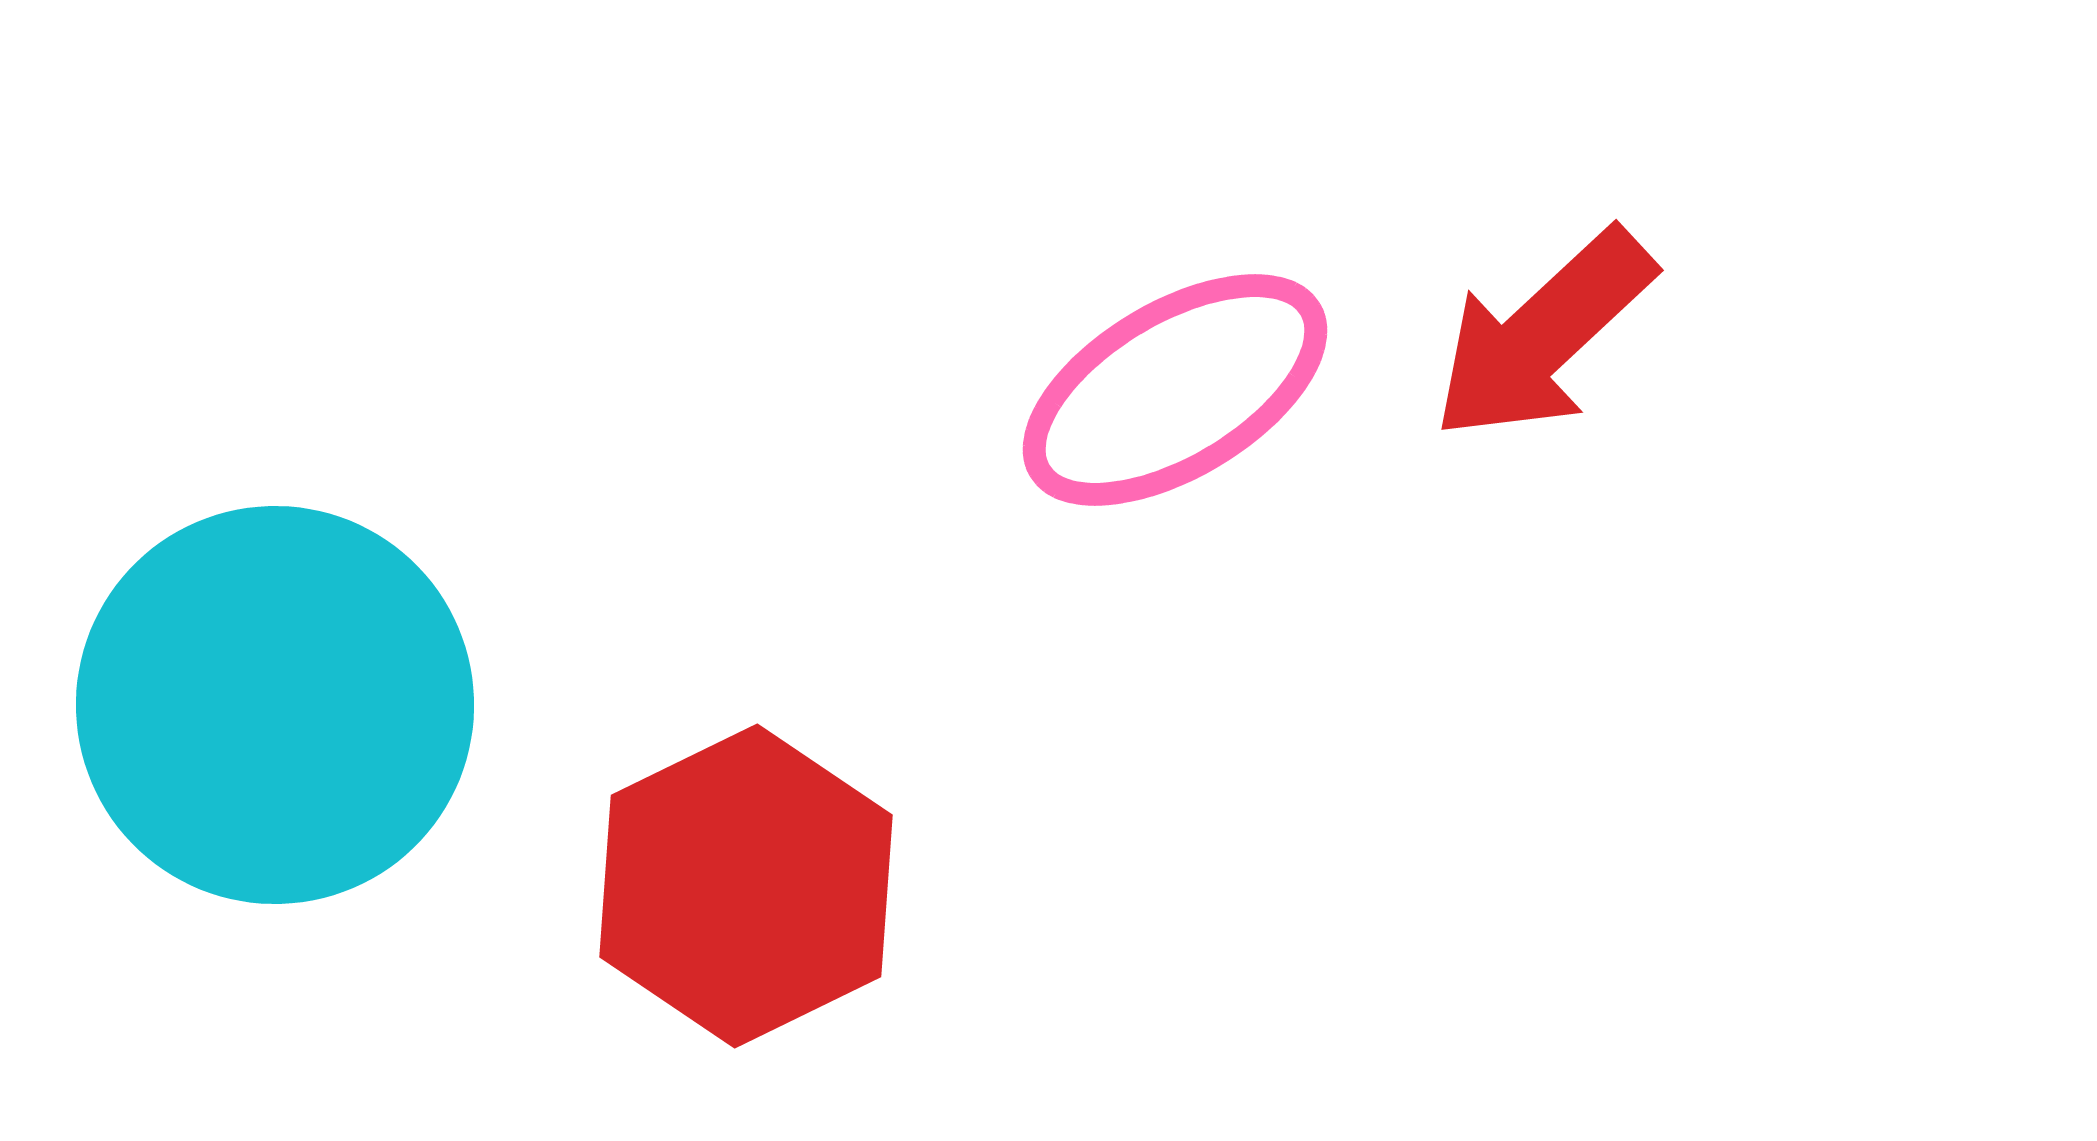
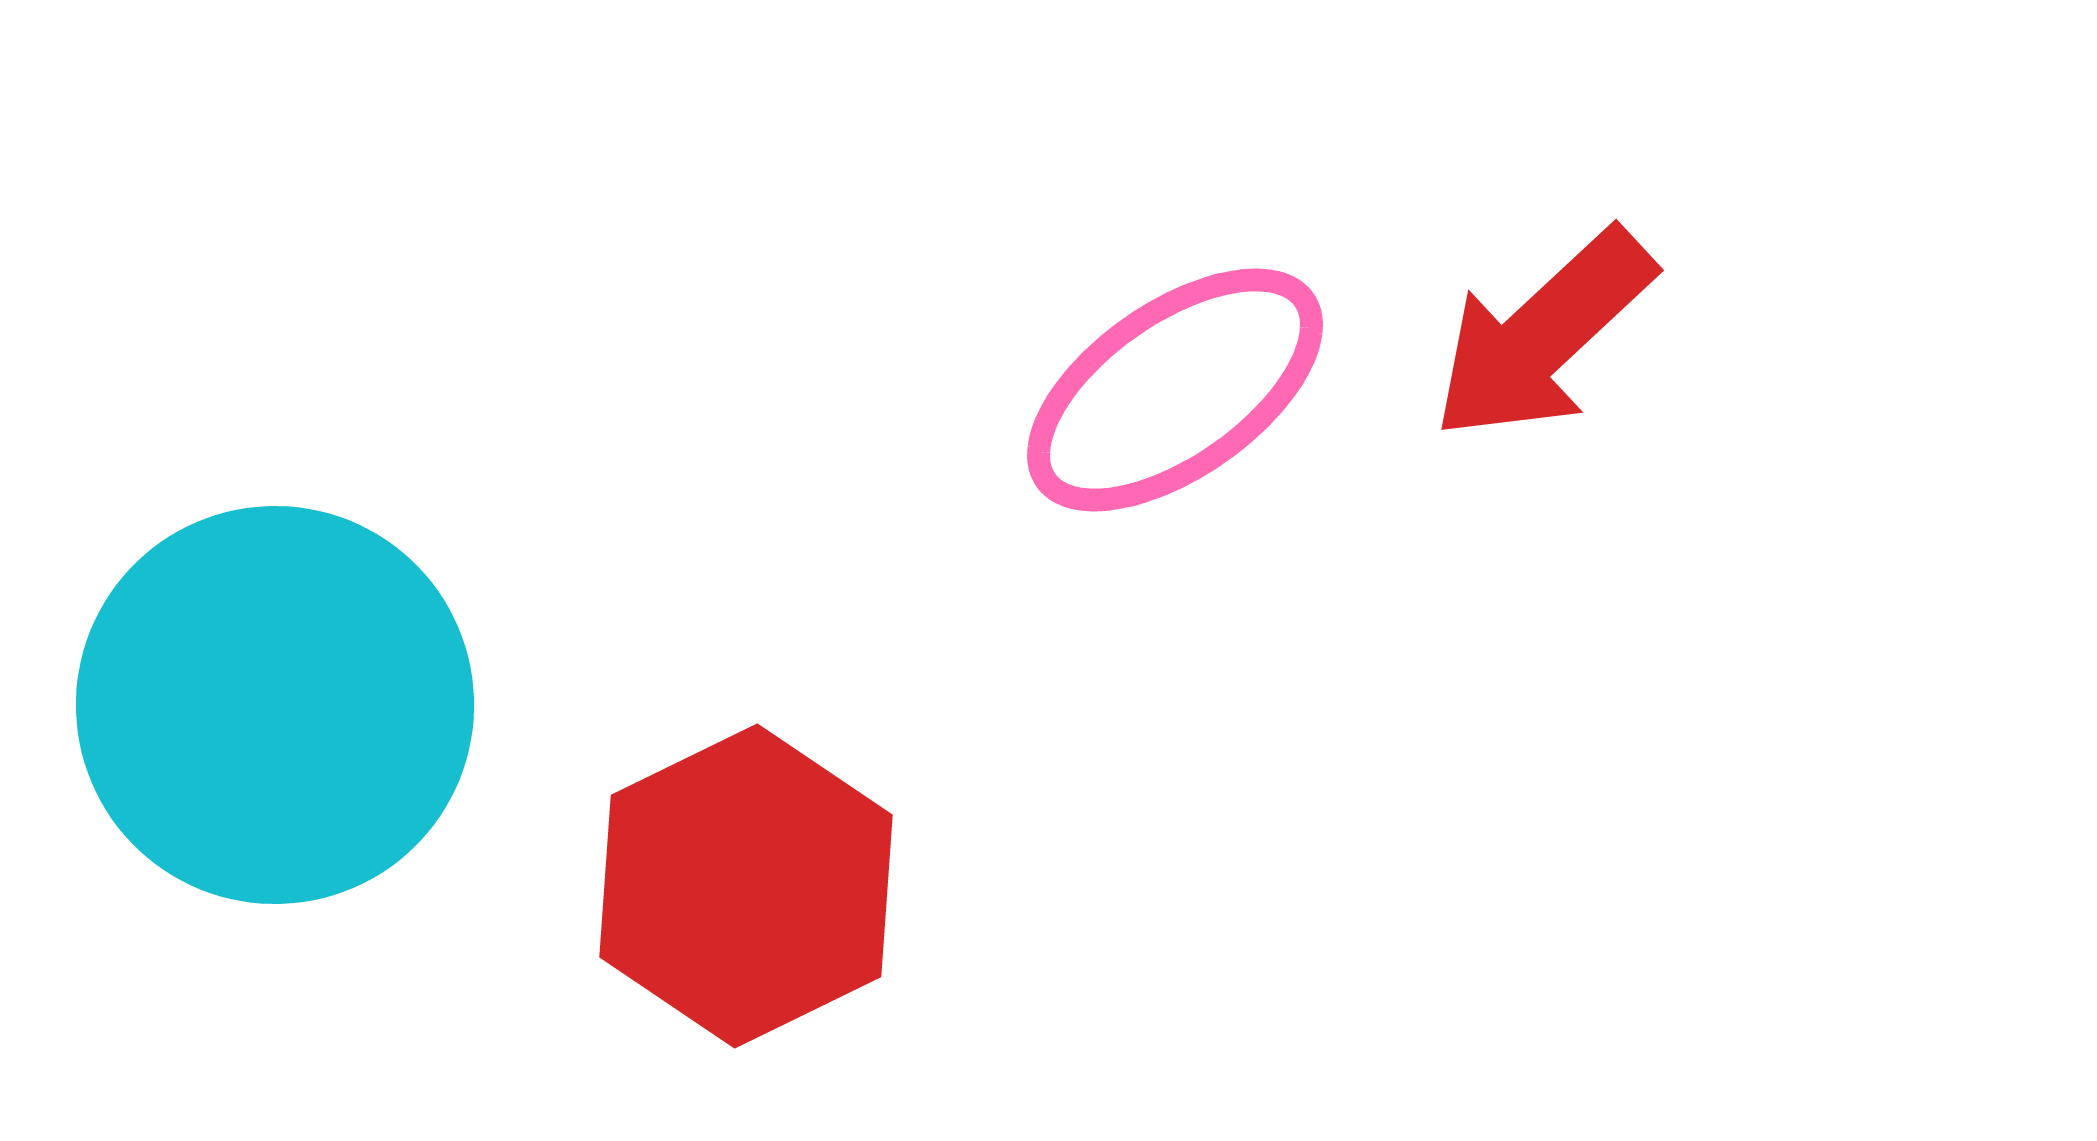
pink ellipse: rotated 4 degrees counterclockwise
